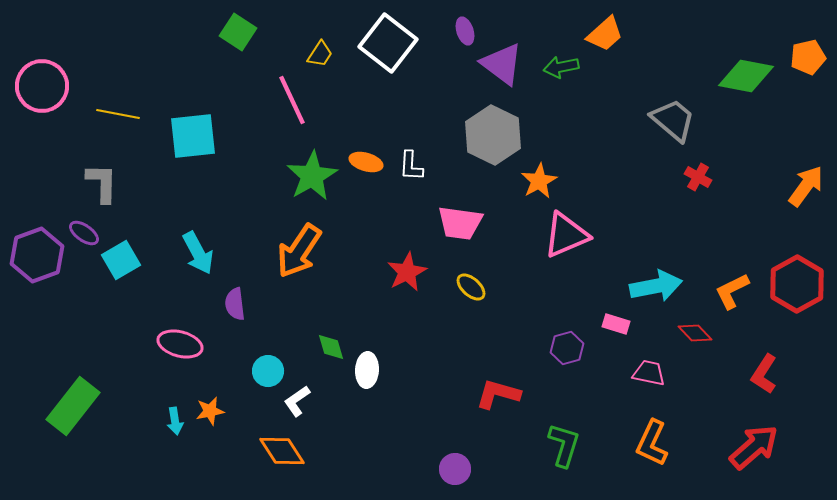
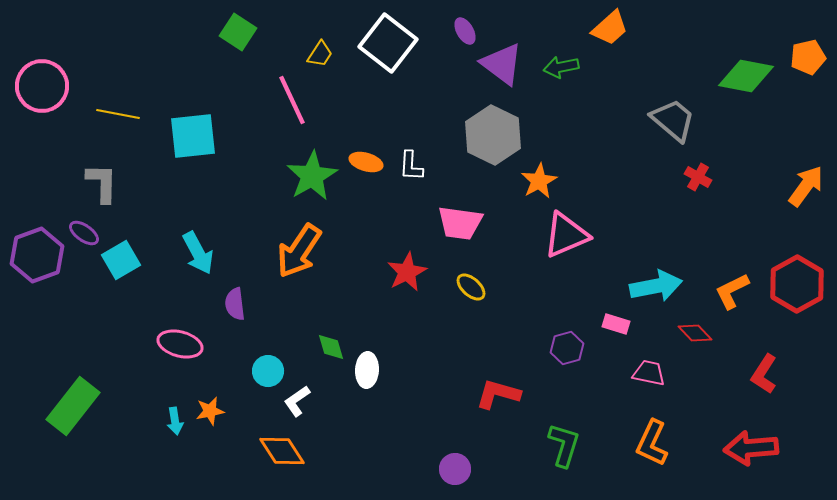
purple ellipse at (465, 31): rotated 12 degrees counterclockwise
orange trapezoid at (605, 34): moved 5 px right, 6 px up
red arrow at (754, 447): moved 3 px left, 1 px down; rotated 144 degrees counterclockwise
